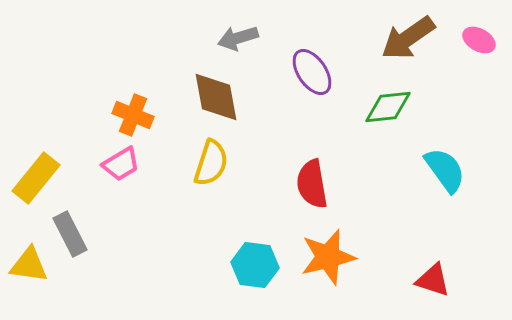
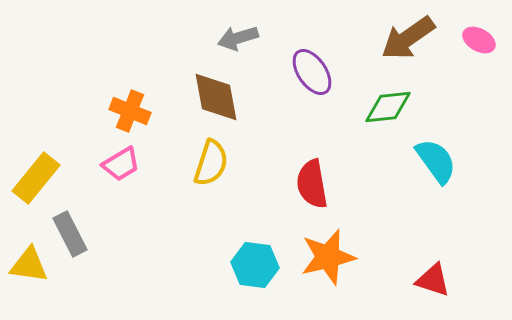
orange cross: moved 3 px left, 4 px up
cyan semicircle: moved 9 px left, 9 px up
